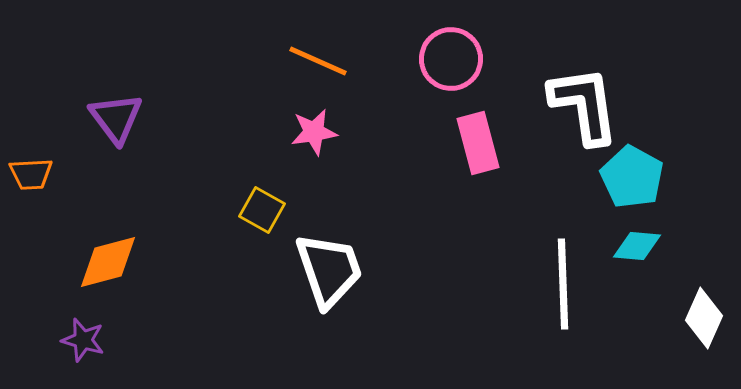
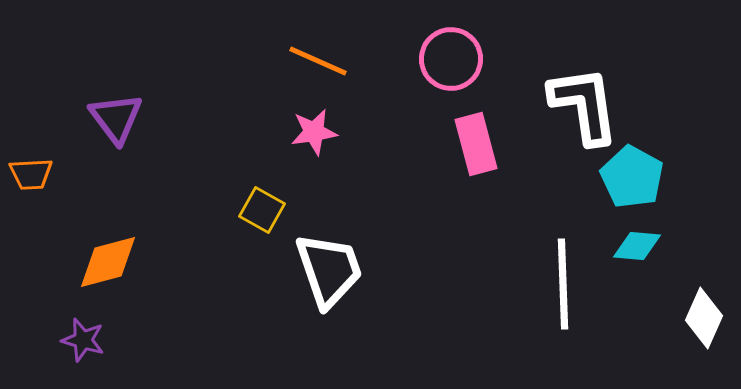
pink rectangle: moved 2 px left, 1 px down
